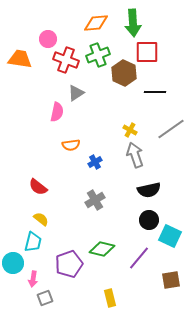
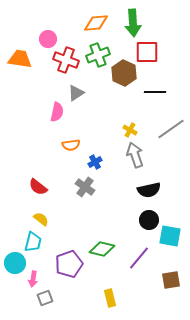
gray cross: moved 10 px left, 13 px up; rotated 24 degrees counterclockwise
cyan square: rotated 15 degrees counterclockwise
cyan circle: moved 2 px right
